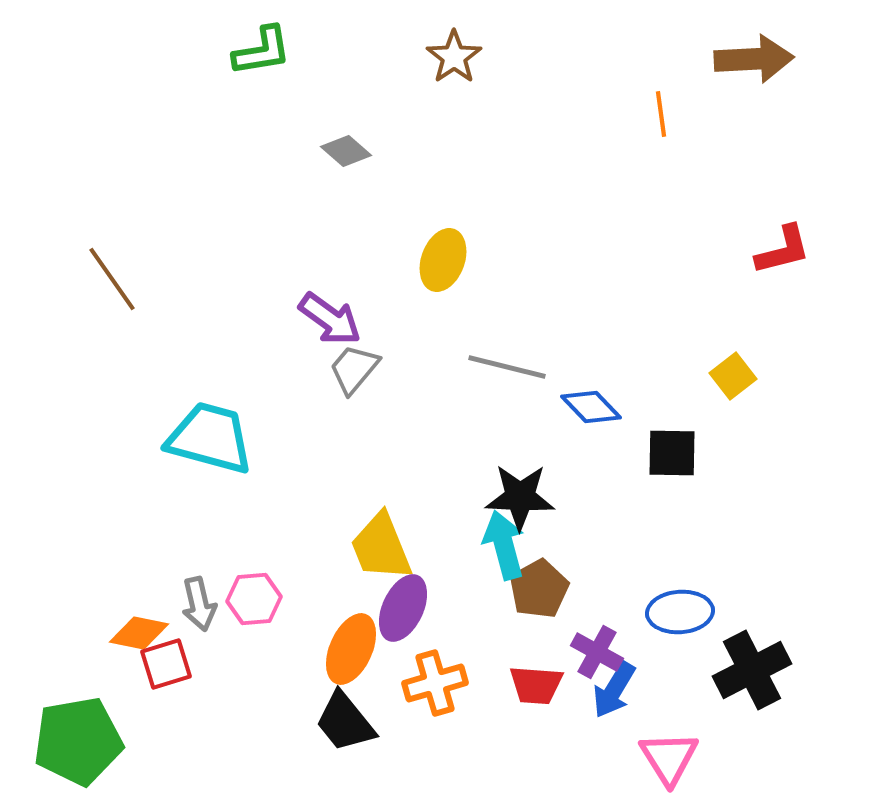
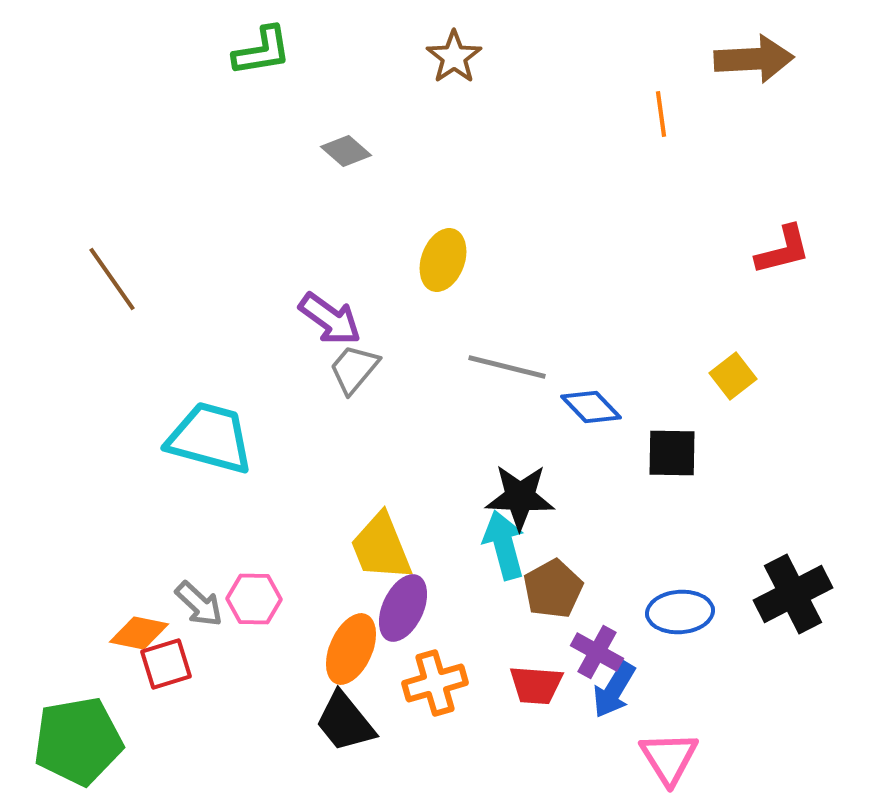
brown pentagon: moved 14 px right
pink hexagon: rotated 6 degrees clockwise
gray arrow: rotated 34 degrees counterclockwise
black cross: moved 41 px right, 76 px up
